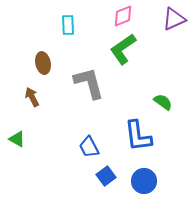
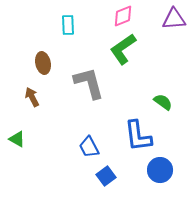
purple triangle: rotated 20 degrees clockwise
blue circle: moved 16 px right, 11 px up
